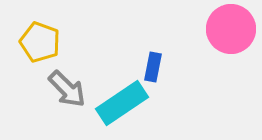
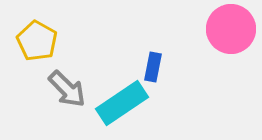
yellow pentagon: moved 3 px left, 1 px up; rotated 9 degrees clockwise
